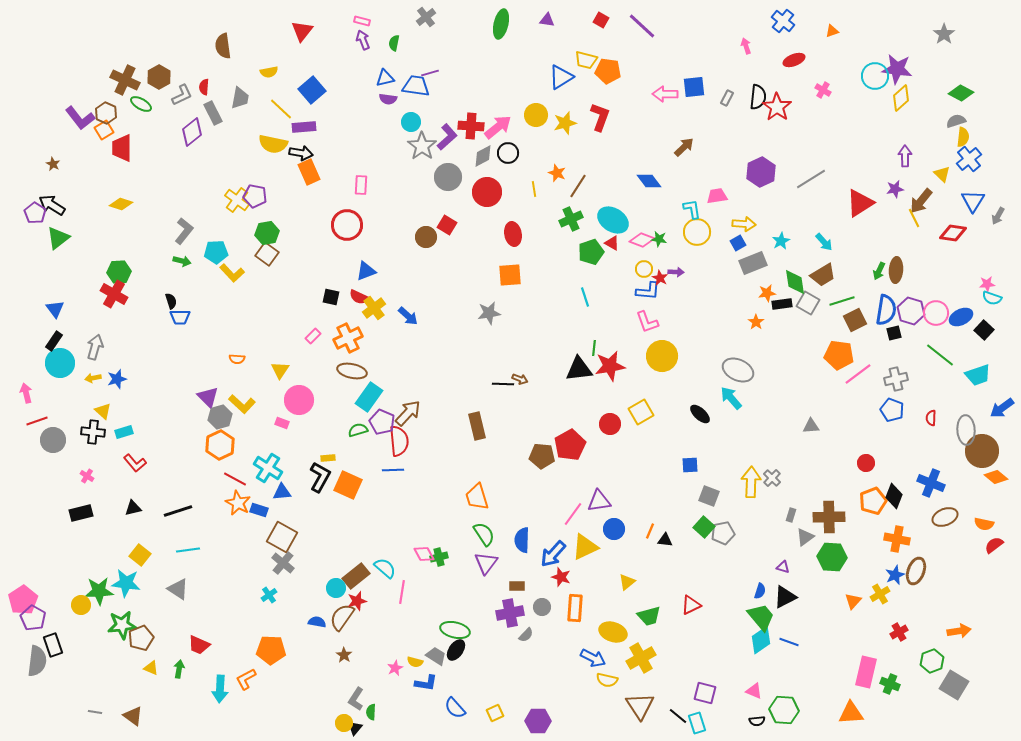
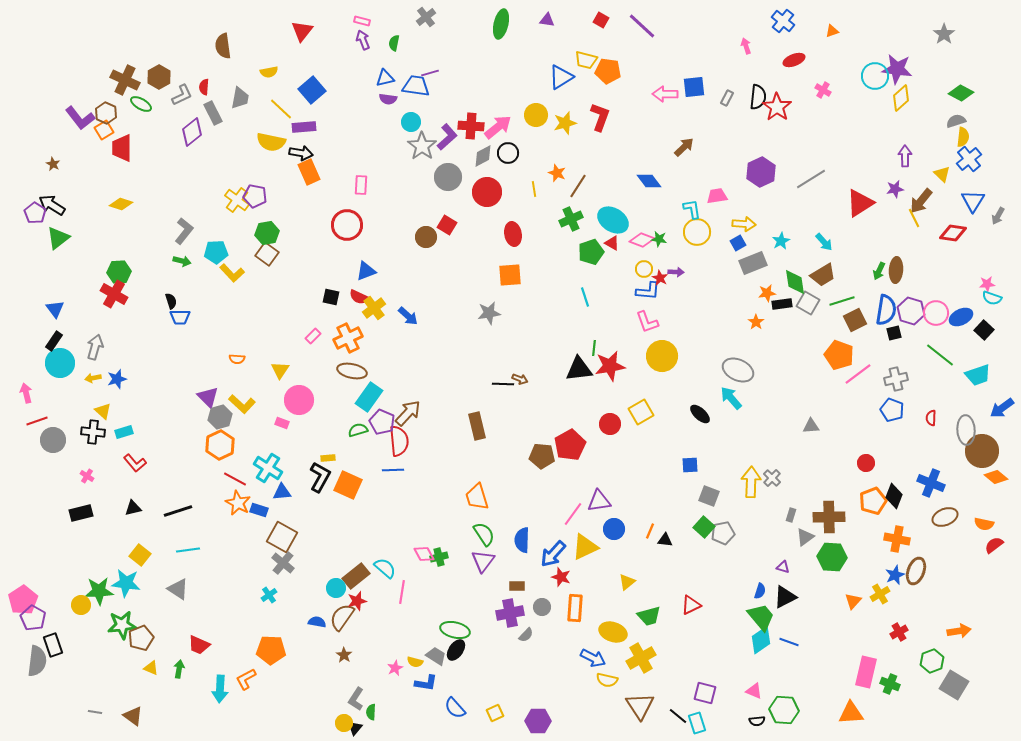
yellow semicircle at (273, 144): moved 2 px left, 2 px up
orange pentagon at (839, 355): rotated 12 degrees clockwise
purple triangle at (486, 563): moved 3 px left, 2 px up
